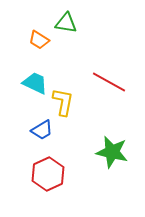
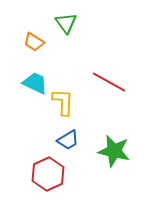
green triangle: rotated 45 degrees clockwise
orange trapezoid: moved 5 px left, 2 px down
yellow L-shape: rotated 8 degrees counterclockwise
blue trapezoid: moved 26 px right, 10 px down
green star: moved 2 px right, 1 px up
